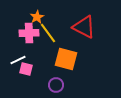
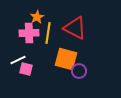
red triangle: moved 9 px left, 1 px down
yellow line: rotated 45 degrees clockwise
purple circle: moved 23 px right, 14 px up
